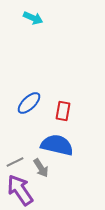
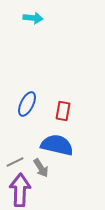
cyan arrow: rotated 18 degrees counterclockwise
blue ellipse: moved 2 px left, 1 px down; rotated 20 degrees counterclockwise
purple arrow: rotated 36 degrees clockwise
